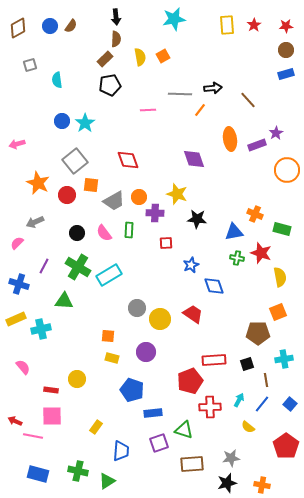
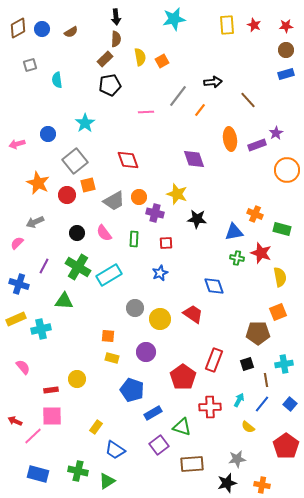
red star at (254, 25): rotated 16 degrees counterclockwise
blue circle at (50, 26): moved 8 px left, 3 px down
brown semicircle at (71, 26): moved 6 px down; rotated 24 degrees clockwise
orange square at (163, 56): moved 1 px left, 5 px down
black arrow at (213, 88): moved 6 px up
gray line at (180, 94): moved 2 px left, 2 px down; rotated 55 degrees counterclockwise
pink line at (148, 110): moved 2 px left, 2 px down
blue circle at (62, 121): moved 14 px left, 13 px down
orange square at (91, 185): moved 3 px left; rotated 21 degrees counterclockwise
purple cross at (155, 213): rotated 12 degrees clockwise
green rectangle at (129, 230): moved 5 px right, 9 px down
blue star at (191, 265): moved 31 px left, 8 px down
gray circle at (137, 308): moved 2 px left
cyan cross at (284, 359): moved 5 px down
red rectangle at (214, 360): rotated 65 degrees counterclockwise
red pentagon at (190, 381): moved 7 px left, 4 px up; rotated 15 degrees counterclockwise
red rectangle at (51, 390): rotated 16 degrees counterclockwise
blue rectangle at (153, 413): rotated 24 degrees counterclockwise
green triangle at (184, 430): moved 2 px left, 3 px up
pink line at (33, 436): rotated 54 degrees counterclockwise
purple square at (159, 443): moved 2 px down; rotated 18 degrees counterclockwise
blue trapezoid at (121, 451): moved 6 px left, 1 px up; rotated 120 degrees clockwise
gray star at (231, 458): moved 6 px right, 1 px down
